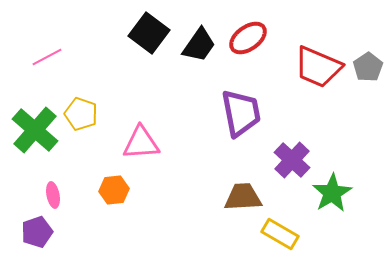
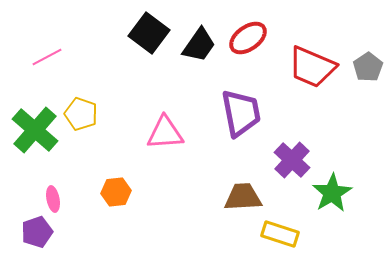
red trapezoid: moved 6 px left
pink triangle: moved 24 px right, 10 px up
orange hexagon: moved 2 px right, 2 px down
pink ellipse: moved 4 px down
yellow rectangle: rotated 12 degrees counterclockwise
